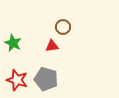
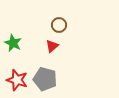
brown circle: moved 4 px left, 2 px up
red triangle: rotated 32 degrees counterclockwise
gray pentagon: moved 1 px left
